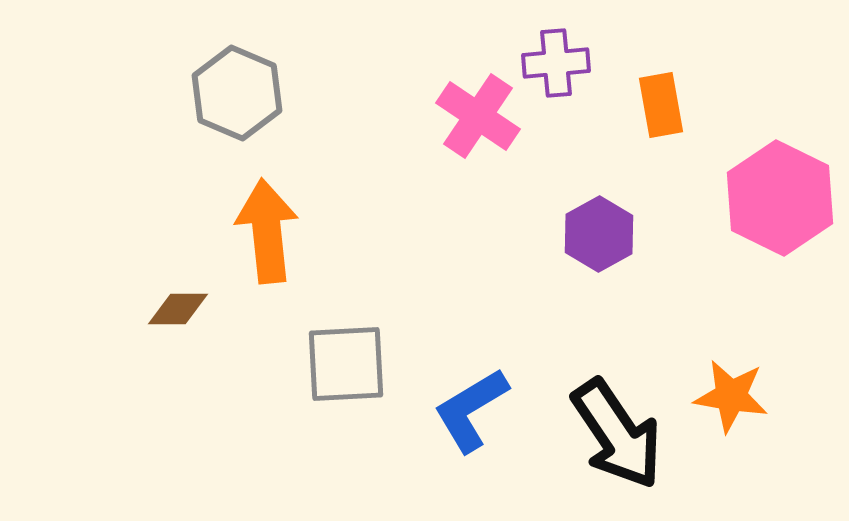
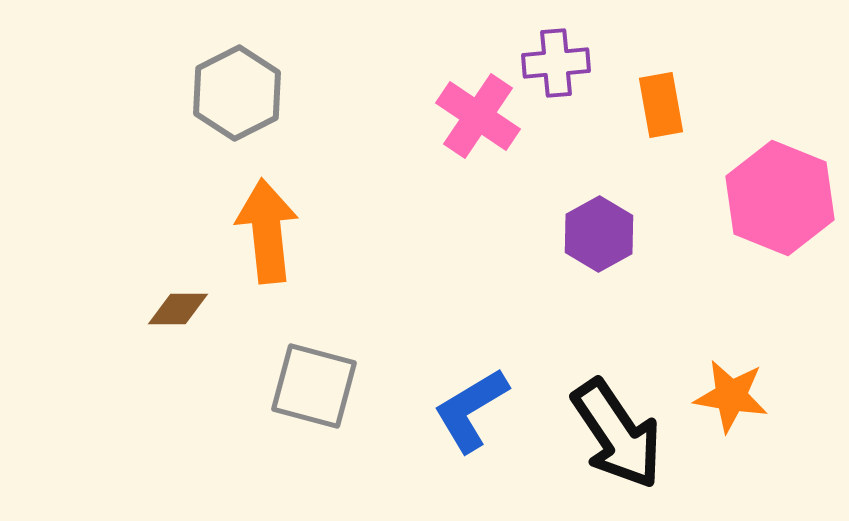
gray hexagon: rotated 10 degrees clockwise
pink hexagon: rotated 4 degrees counterclockwise
gray square: moved 32 px left, 22 px down; rotated 18 degrees clockwise
